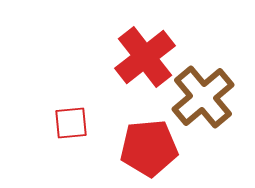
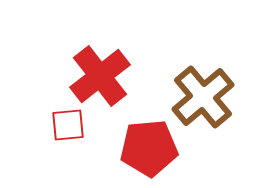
red cross: moved 45 px left, 19 px down
red square: moved 3 px left, 2 px down
